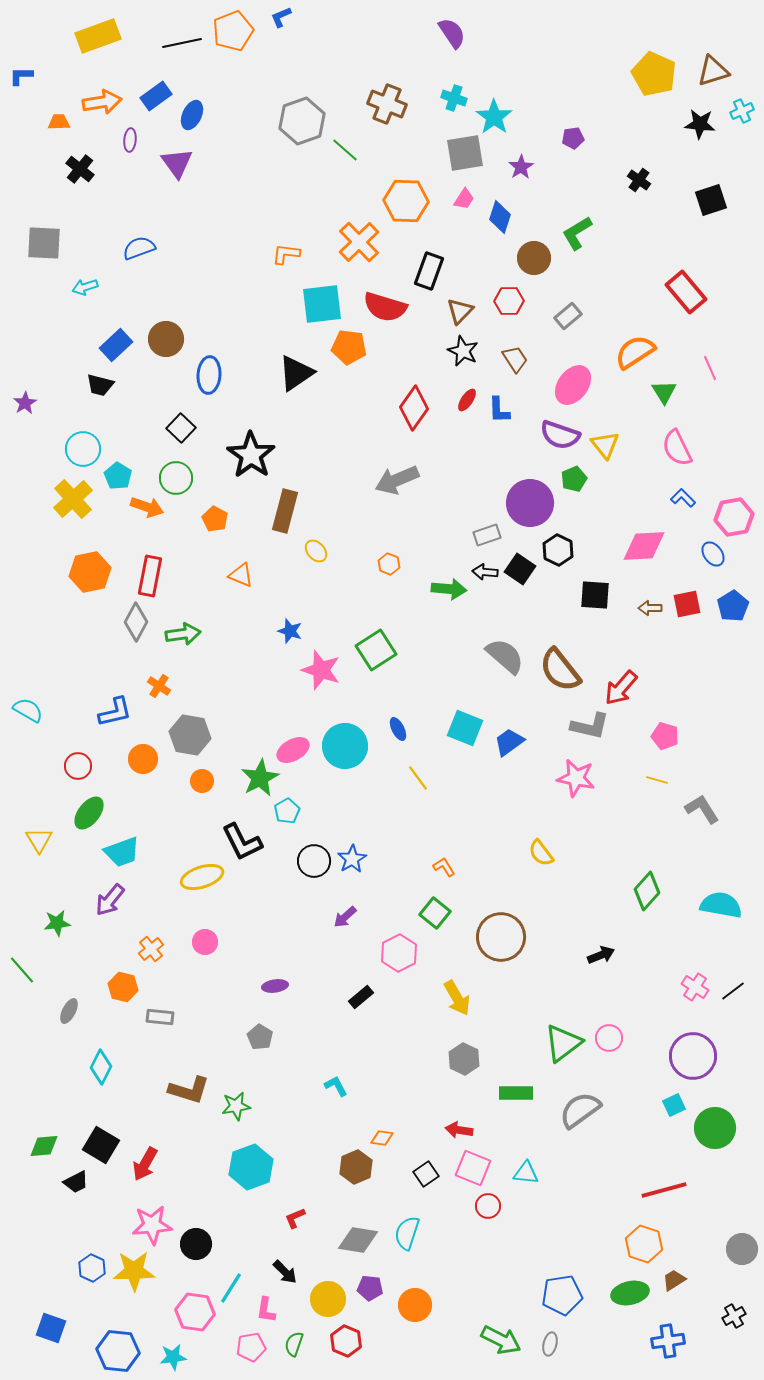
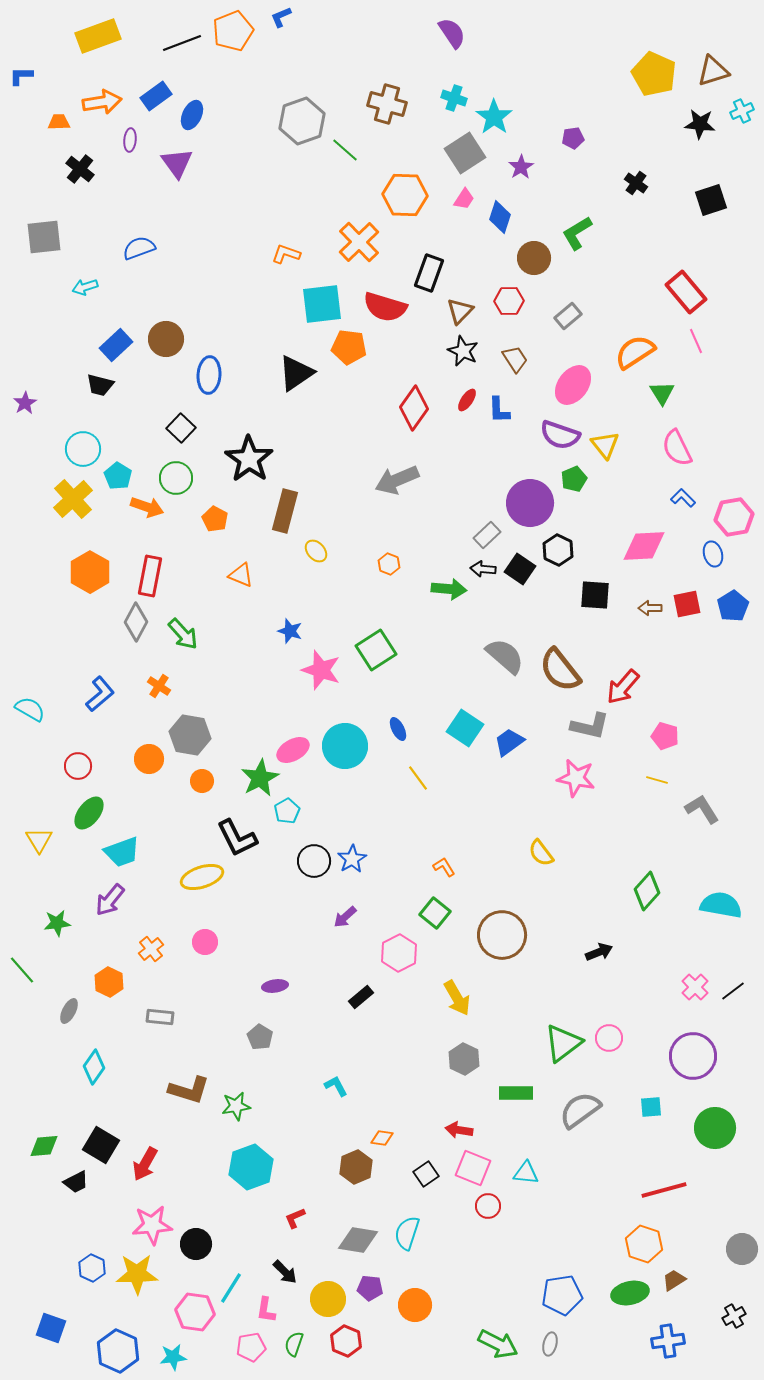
black line at (182, 43): rotated 9 degrees counterclockwise
brown cross at (387, 104): rotated 6 degrees counterclockwise
gray square at (465, 153): rotated 24 degrees counterclockwise
black cross at (639, 180): moved 3 px left, 3 px down
orange hexagon at (406, 201): moved 1 px left, 6 px up
gray square at (44, 243): moved 6 px up; rotated 9 degrees counterclockwise
orange L-shape at (286, 254): rotated 12 degrees clockwise
black rectangle at (429, 271): moved 2 px down
pink line at (710, 368): moved 14 px left, 27 px up
green triangle at (664, 392): moved 2 px left, 1 px down
black star at (251, 455): moved 2 px left, 4 px down
gray rectangle at (487, 535): rotated 24 degrees counterclockwise
blue ellipse at (713, 554): rotated 20 degrees clockwise
orange hexagon at (90, 572): rotated 18 degrees counterclockwise
black arrow at (485, 572): moved 2 px left, 3 px up
green arrow at (183, 634): rotated 56 degrees clockwise
red arrow at (621, 688): moved 2 px right, 1 px up
cyan semicircle at (28, 710): moved 2 px right, 1 px up
blue L-shape at (115, 712): moved 15 px left, 18 px up; rotated 27 degrees counterclockwise
cyan square at (465, 728): rotated 12 degrees clockwise
orange circle at (143, 759): moved 6 px right
black L-shape at (242, 842): moved 5 px left, 4 px up
brown circle at (501, 937): moved 1 px right, 2 px up
black arrow at (601, 955): moved 2 px left, 3 px up
orange hexagon at (123, 987): moved 14 px left, 5 px up; rotated 12 degrees clockwise
pink cross at (695, 987): rotated 12 degrees clockwise
cyan diamond at (101, 1067): moved 7 px left; rotated 8 degrees clockwise
cyan square at (674, 1105): moved 23 px left, 2 px down; rotated 20 degrees clockwise
yellow star at (134, 1271): moved 3 px right, 3 px down
green arrow at (501, 1340): moved 3 px left, 4 px down
blue hexagon at (118, 1351): rotated 18 degrees clockwise
